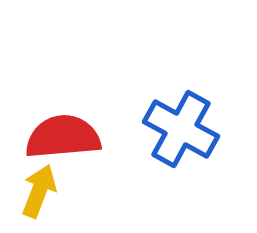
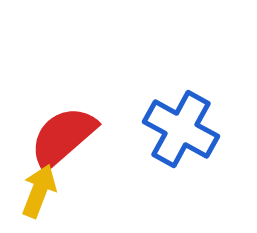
red semicircle: rotated 36 degrees counterclockwise
